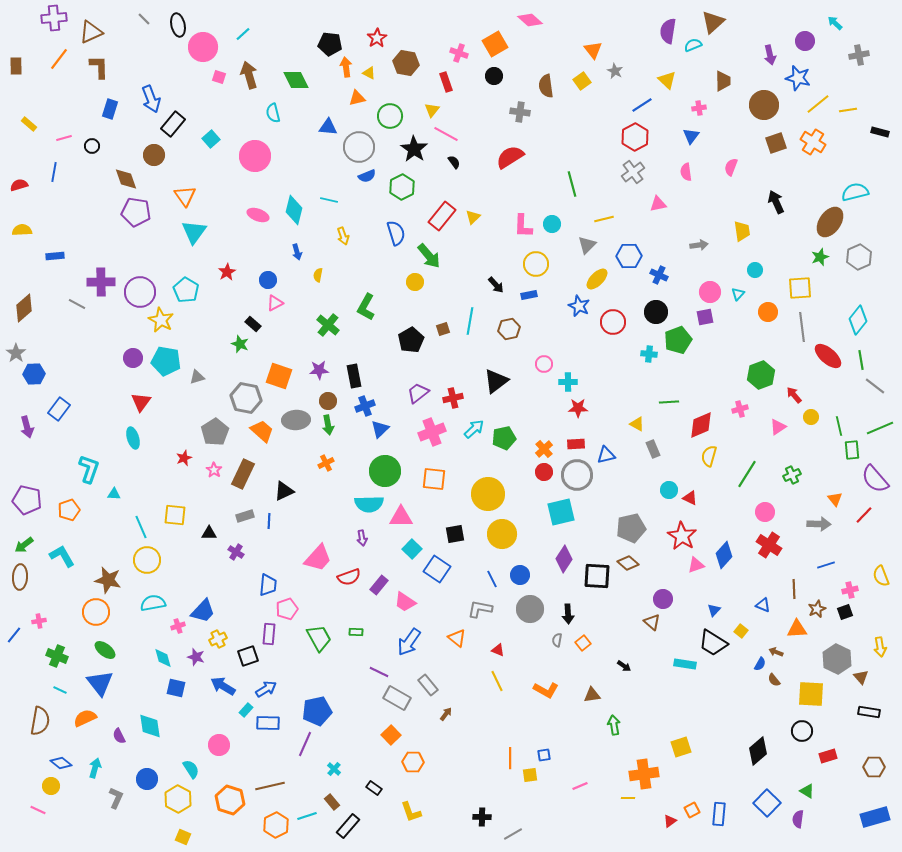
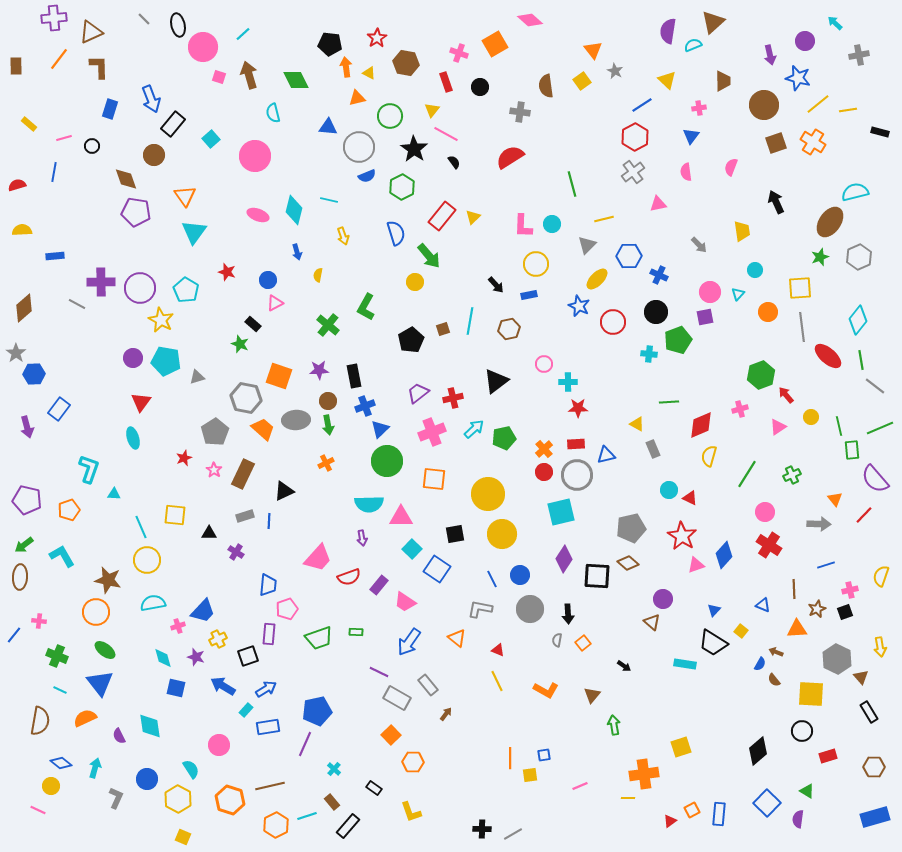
black circle at (494, 76): moved 14 px left, 11 px down
red semicircle at (19, 185): moved 2 px left
gray arrow at (699, 245): rotated 54 degrees clockwise
red star at (227, 272): rotated 24 degrees counterclockwise
purple circle at (140, 292): moved 4 px up
red arrow at (794, 395): moved 8 px left
orange trapezoid at (262, 431): moved 1 px right, 2 px up
green circle at (385, 471): moved 2 px right, 10 px up
yellow semicircle at (881, 576): rotated 40 degrees clockwise
pink cross at (39, 621): rotated 16 degrees clockwise
green trapezoid at (319, 638): rotated 100 degrees clockwise
brown triangle at (592, 695): rotated 42 degrees counterclockwise
black rectangle at (869, 712): rotated 50 degrees clockwise
blue rectangle at (268, 723): moved 4 px down; rotated 10 degrees counterclockwise
black cross at (482, 817): moved 12 px down
